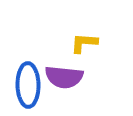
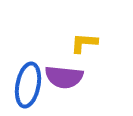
blue ellipse: rotated 12 degrees clockwise
